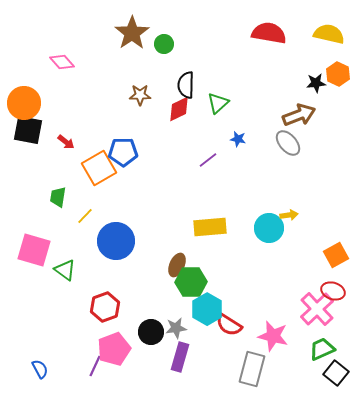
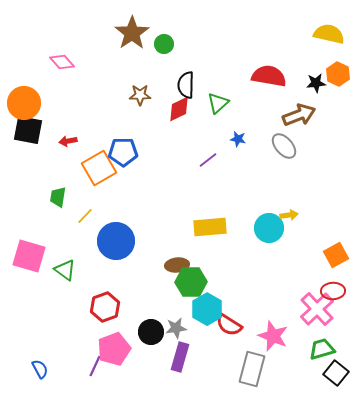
red semicircle at (269, 33): moved 43 px down
red arrow at (66, 142): moved 2 px right, 1 px up; rotated 132 degrees clockwise
gray ellipse at (288, 143): moved 4 px left, 3 px down
pink square at (34, 250): moved 5 px left, 6 px down
brown ellipse at (177, 265): rotated 60 degrees clockwise
red ellipse at (333, 291): rotated 20 degrees counterclockwise
pink star at (273, 336): rotated 8 degrees clockwise
green trapezoid at (322, 349): rotated 8 degrees clockwise
